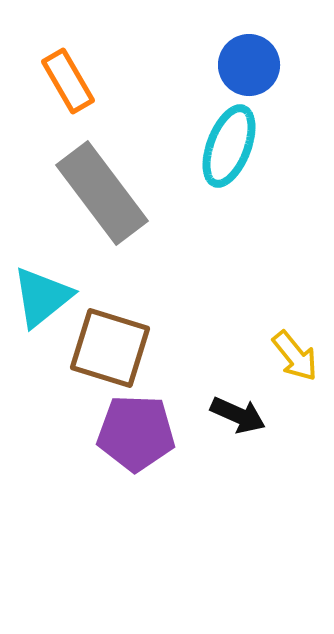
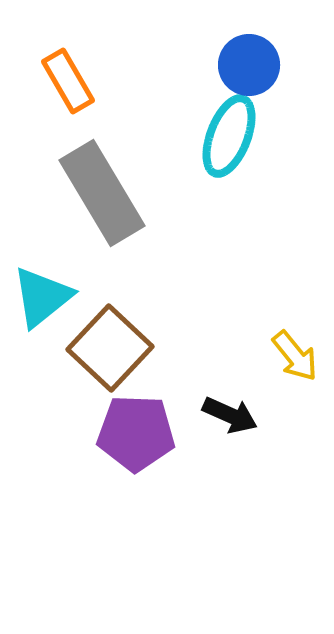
cyan ellipse: moved 10 px up
gray rectangle: rotated 6 degrees clockwise
brown square: rotated 26 degrees clockwise
black arrow: moved 8 px left
